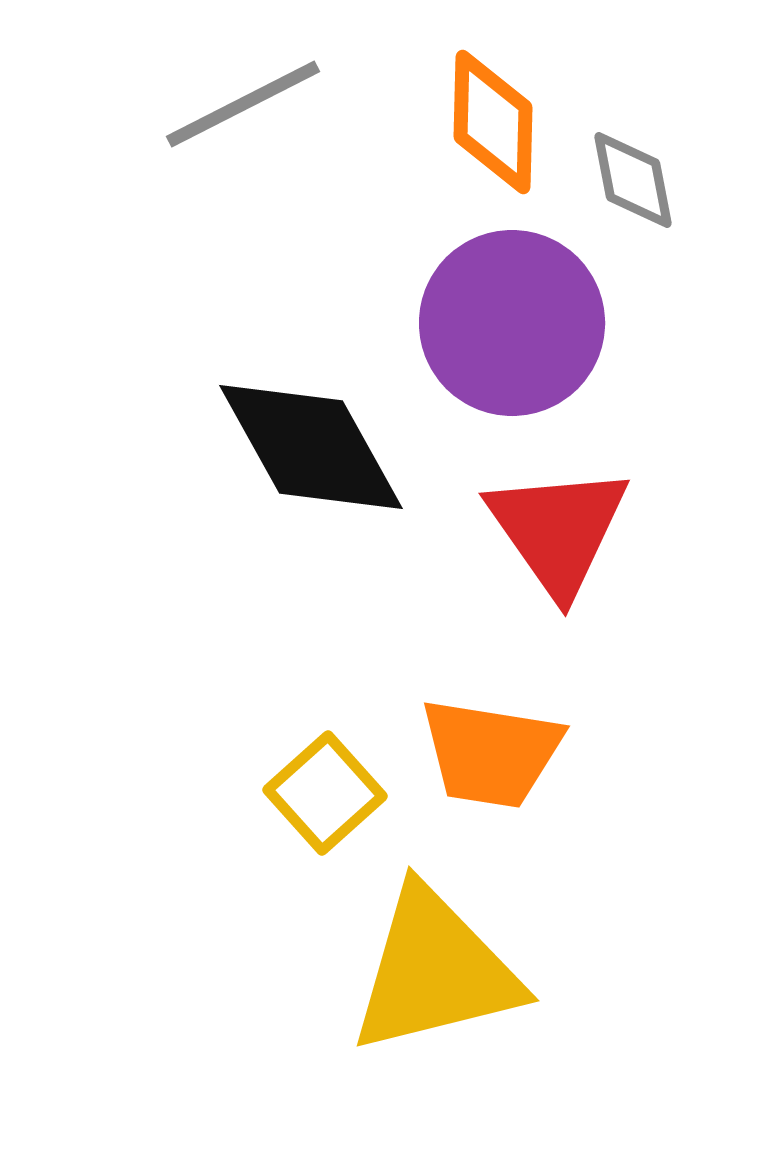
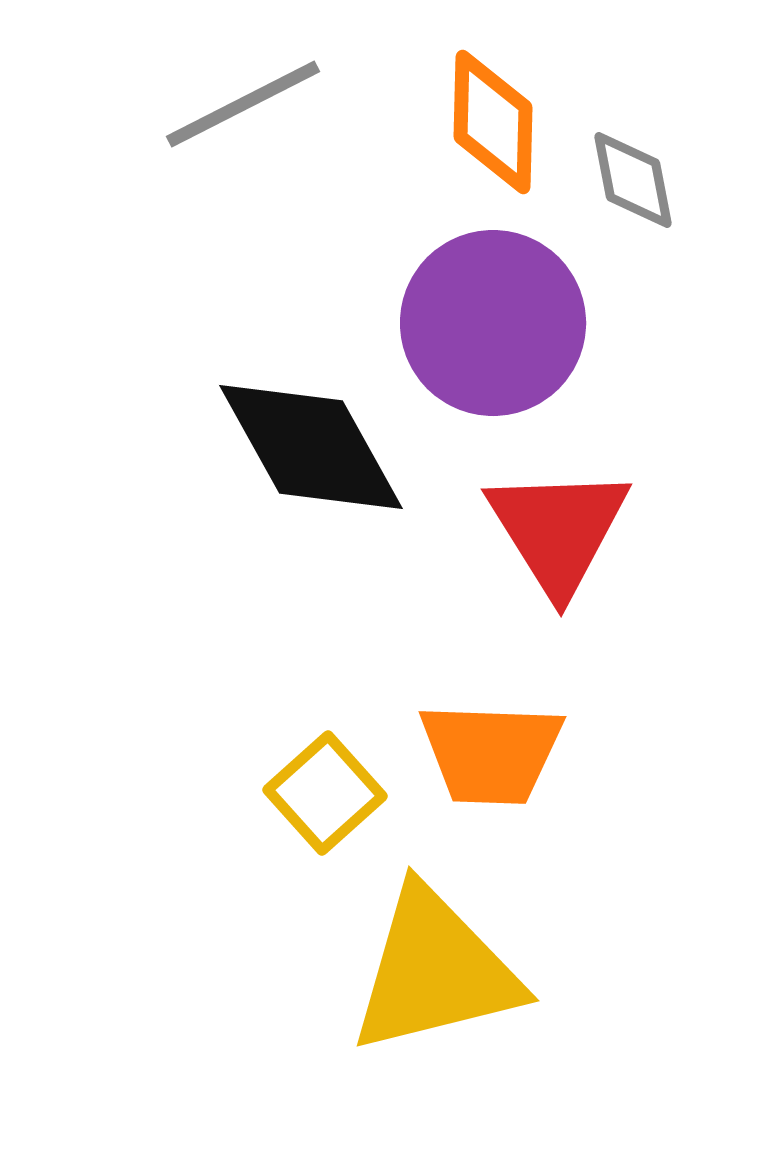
purple circle: moved 19 px left
red triangle: rotated 3 degrees clockwise
orange trapezoid: rotated 7 degrees counterclockwise
